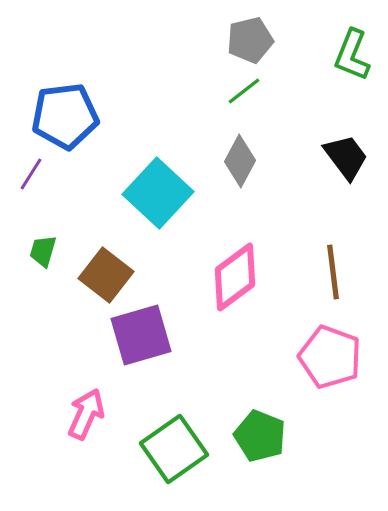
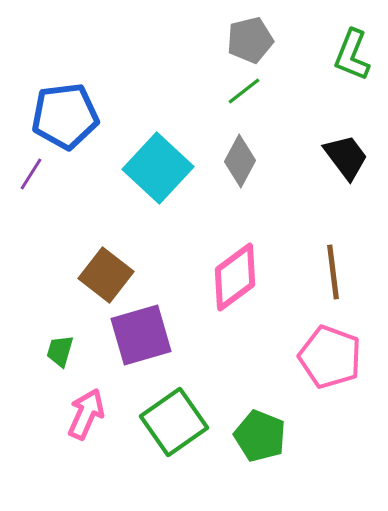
cyan square: moved 25 px up
green trapezoid: moved 17 px right, 100 px down
green square: moved 27 px up
